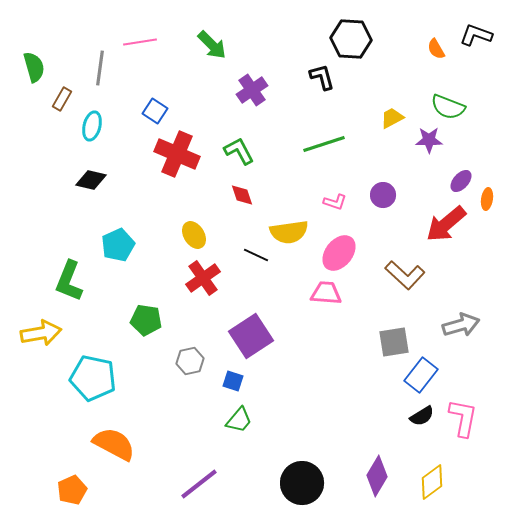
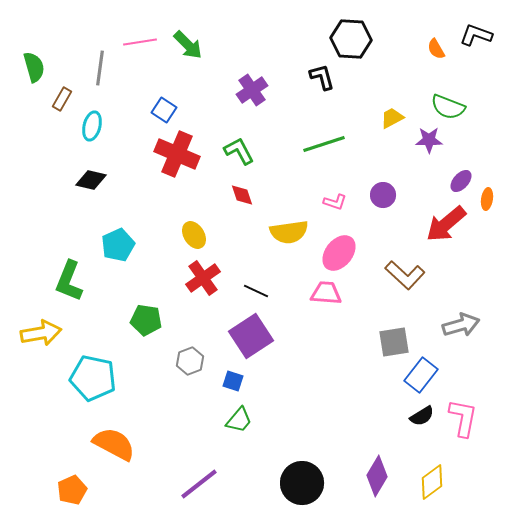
green arrow at (212, 45): moved 24 px left
blue square at (155, 111): moved 9 px right, 1 px up
black line at (256, 255): moved 36 px down
gray hexagon at (190, 361): rotated 8 degrees counterclockwise
